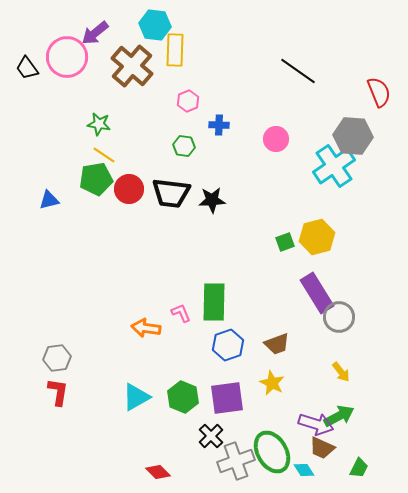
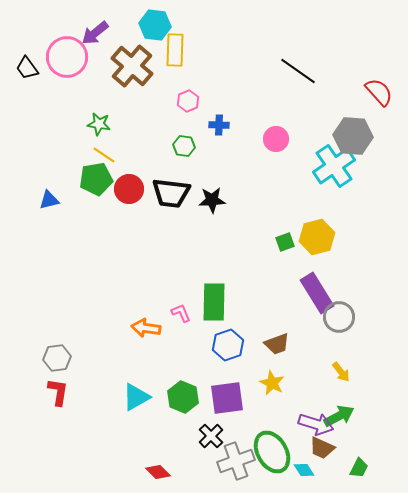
red semicircle at (379, 92): rotated 20 degrees counterclockwise
